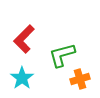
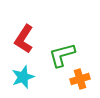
red L-shape: rotated 12 degrees counterclockwise
cyan star: moved 1 px right, 1 px up; rotated 15 degrees clockwise
